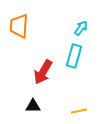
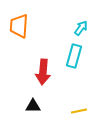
red arrow: rotated 25 degrees counterclockwise
